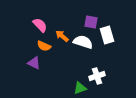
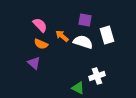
purple square: moved 6 px left, 2 px up
orange semicircle: moved 3 px left, 2 px up
purple triangle: rotated 16 degrees clockwise
green triangle: moved 2 px left; rotated 48 degrees clockwise
